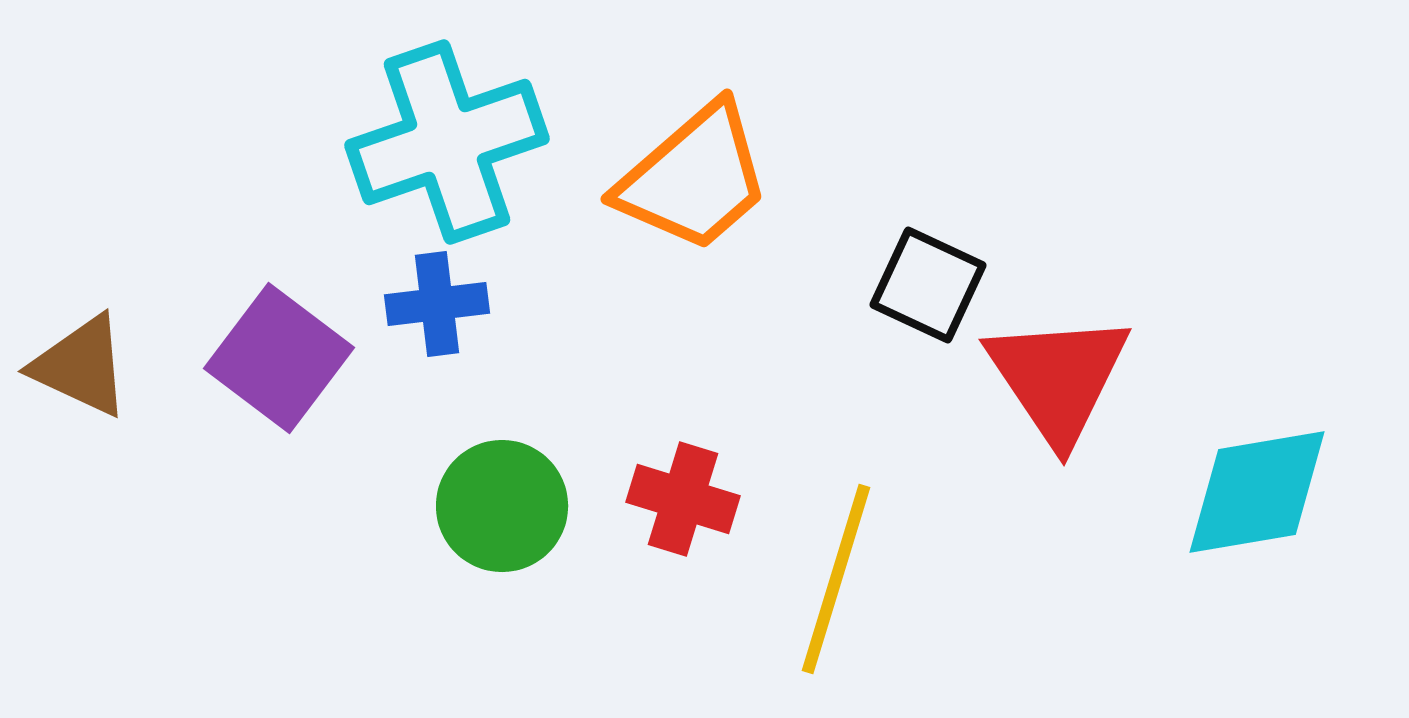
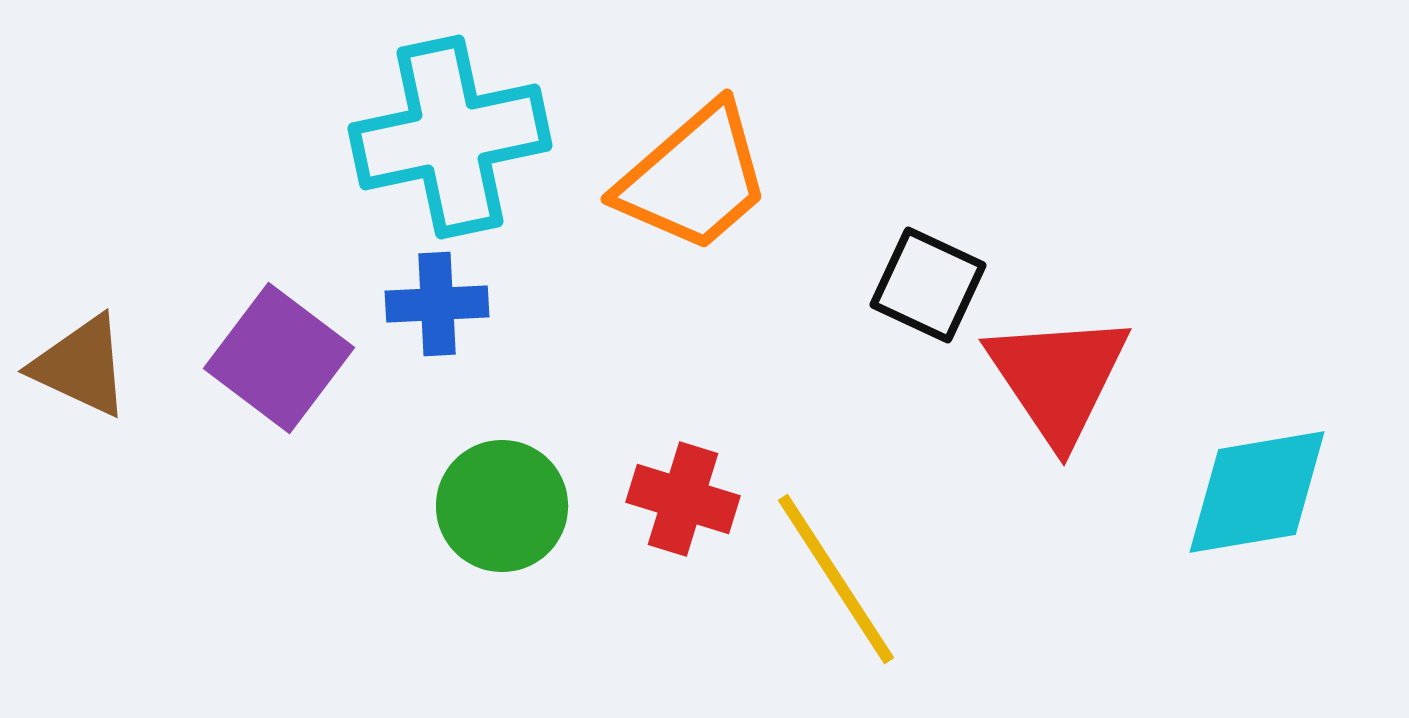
cyan cross: moved 3 px right, 5 px up; rotated 7 degrees clockwise
blue cross: rotated 4 degrees clockwise
yellow line: rotated 50 degrees counterclockwise
